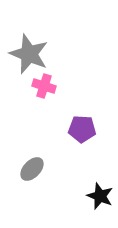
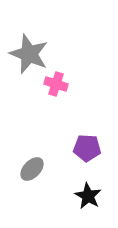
pink cross: moved 12 px right, 2 px up
purple pentagon: moved 5 px right, 19 px down
black star: moved 12 px left; rotated 8 degrees clockwise
